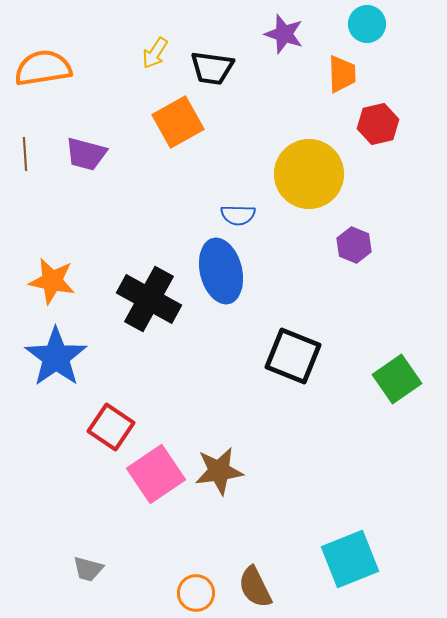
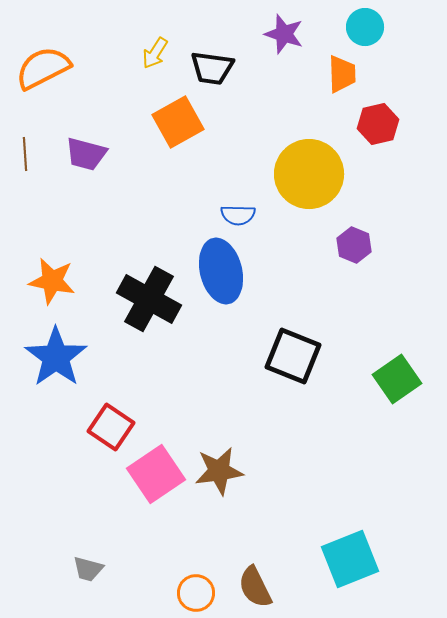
cyan circle: moved 2 px left, 3 px down
orange semicircle: rotated 18 degrees counterclockwise
